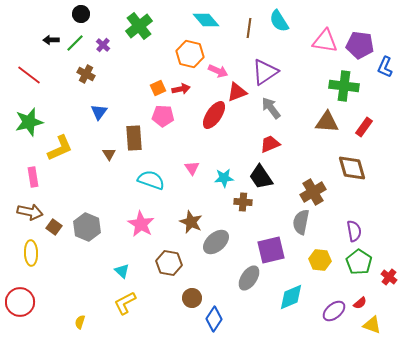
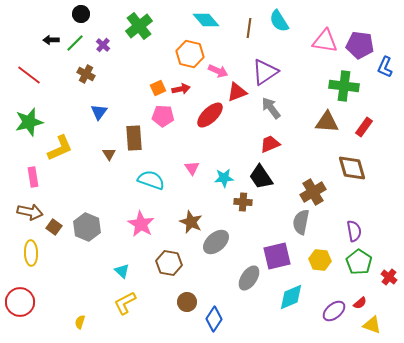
red ellipse at (214, 115): moved 4 px left; rotated 12 degrees clockwise
purple square at (271, 250): moved 6 px right, 6 px down
brown circle at (192, 298): moved 5 px left, 4 px down
